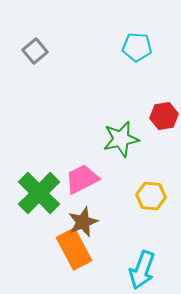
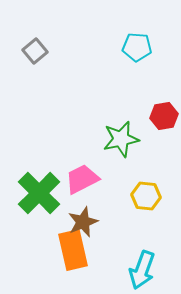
yellow hexagon: moved 5 px left
orange rectangle: moved 1 px left, 1 px down; rotated 15 degrees clockwise
